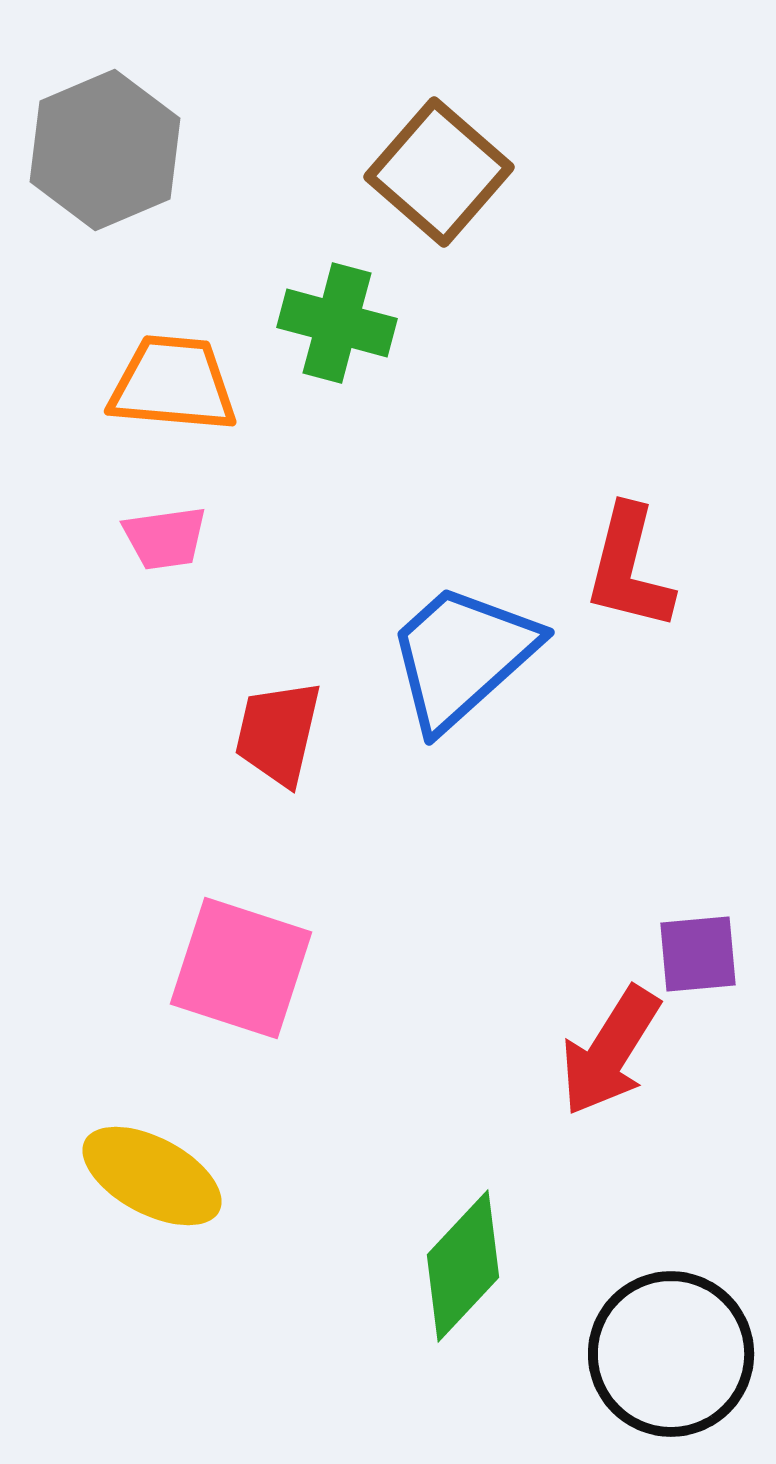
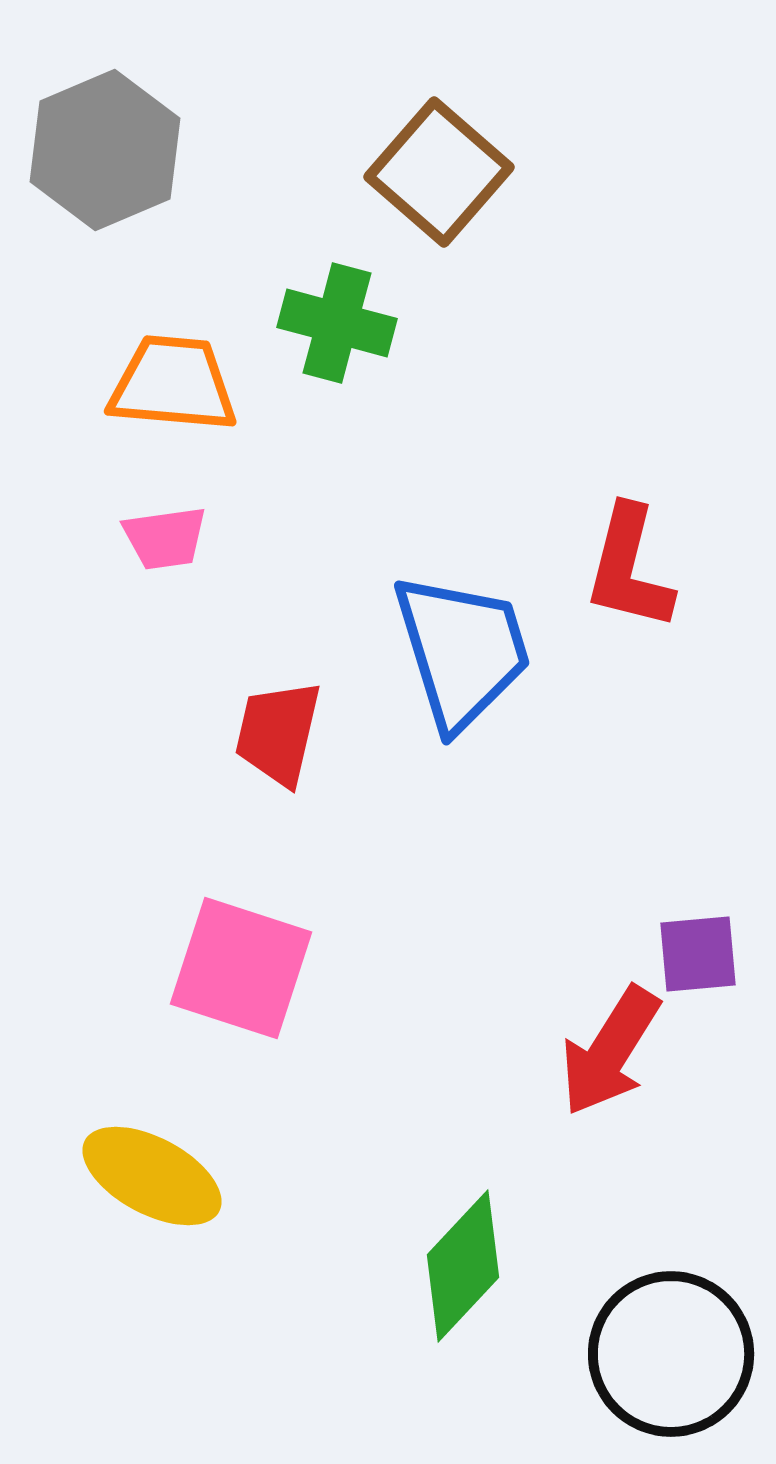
blue trapezoid: moved 5 px up; rotated 115 degrees clockwise
